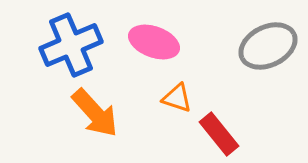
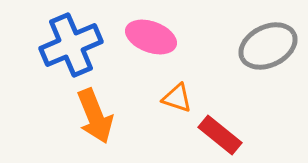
pink ellipse: moved 3 px left, 5 px up
orange arrow: moved 3 px down; rotated 20 degrees clockwise
red rectangle: moved 1 px right, 1 px down; rotated 12 degrees counterclockwise
